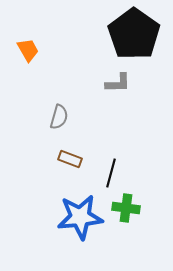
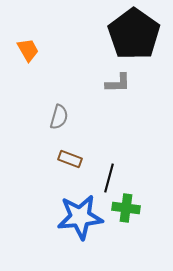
black line: moved 2 px left, 5 px down
